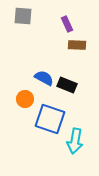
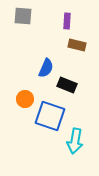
purple rectangle: moved 3 px up; rotated 28 degrees clockwise
brown rectangle: rotated 12 degrees clockwise
blue semicircle: moved 2 px right, 10 px up; rotated 84 degrees clockwise
blue square: moved 3 px up
